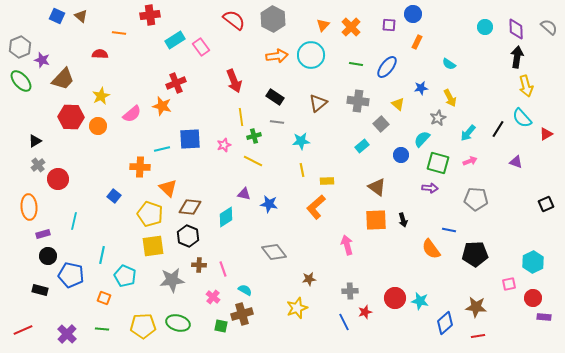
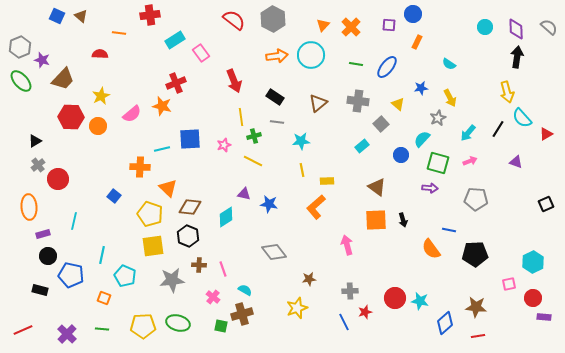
pink rectangle at (201, 47): moved 6 px down
yellow arrow at (526, 86): moved 19 px left, 6 px down
